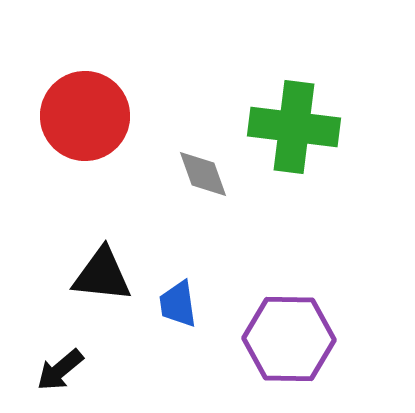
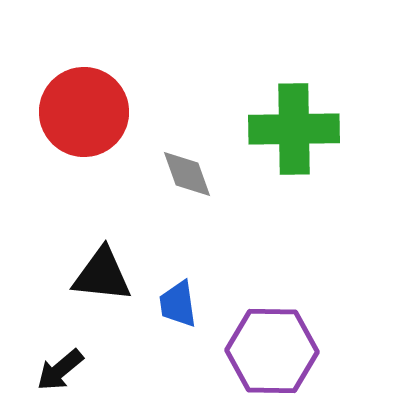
red circle: moved 1 px left, 4 px up
green cross: moved 2 px down; rotated 8 degrees counterclockwise
gray diamond: moved 16 px left
purple hexagon: moved 17 px left, 12 px down
